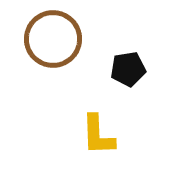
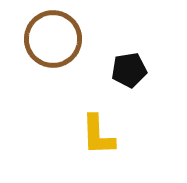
black pentagon: moved 1 px right, 1 px down
